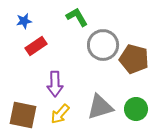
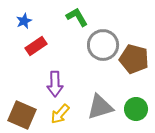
blue star: rotated 14 degrees counterclockwise
brown square: moved 1 px left; rotated 12 degrees clockwise
